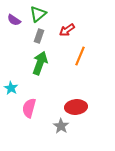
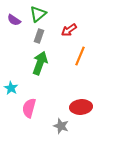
red arrow: moved 2 px right
red ellipse: moved 5 px right
gray star: rotated 14 degrees counterclockwise
